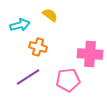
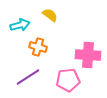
pink cross: moved 2 px left, 1 px down
